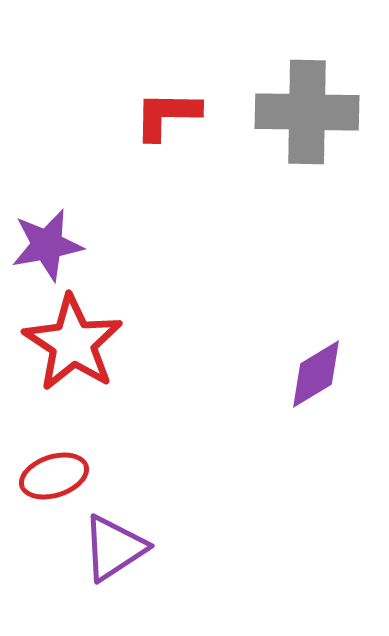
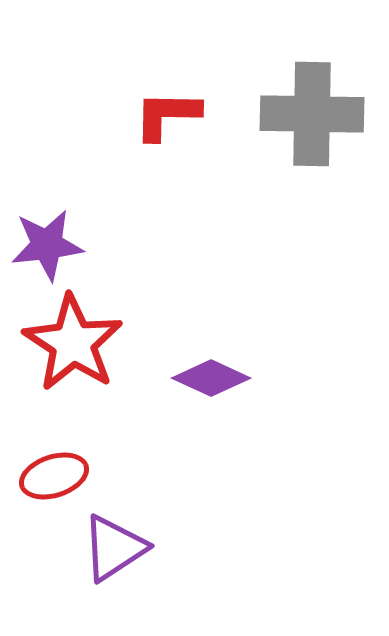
gray cross: moved 5 px right, 2 px down
purple star: rotated 4 degrees clockwise
purple diamond: moved 105 px left, 4 px down; rotated 56 degrees clockwise
